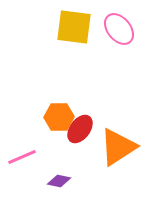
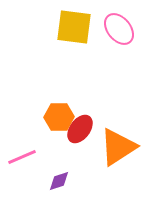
purple diamond: rotated 30 degrees counterclockwise
